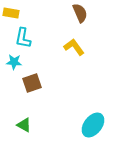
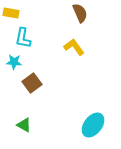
brown square: rotated 18 degrees counterclockwise
